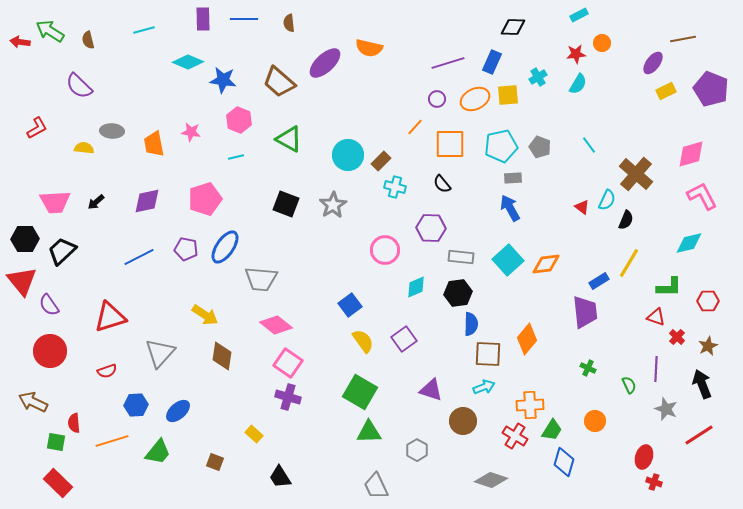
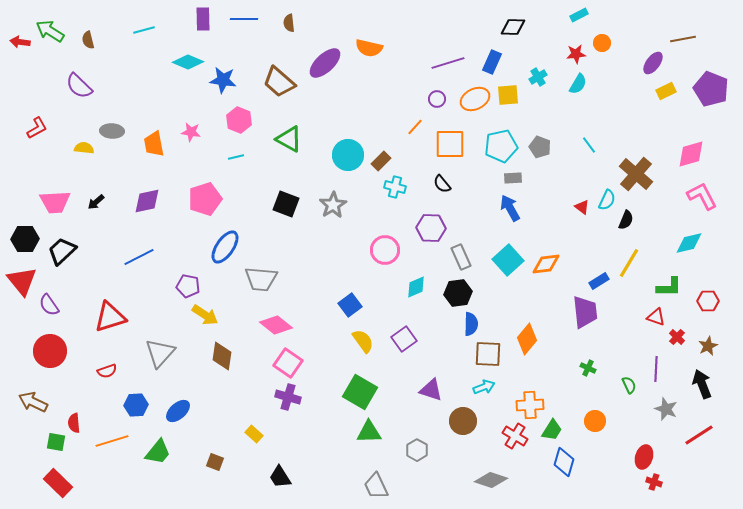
purple pentagon at (186, 249): moved 2 px right, 37 px down
gray rectangle at (461, 257): rotated 60 degrees clockwise
